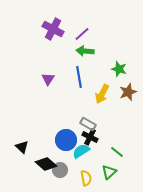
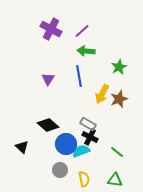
purple cross: moved 2 px left
purple line: moved 3 px up
green arrow: moved 1 px right
green star: moved 2 px up; rotated 28 degrees clockwise
blue line: moved 1 px up
brown star: moved 9 px left, 7 px down
blue circle: moved 4 px down
cyan semicircle: rotated 12 degrees clockwise
black diamond: moved 2 px right, 39 px up
green triangle: moved 6 px right, 8 px down; rotated 49 degrees clockwise
yellow semicircle: moved 2 px left, 1 px down
